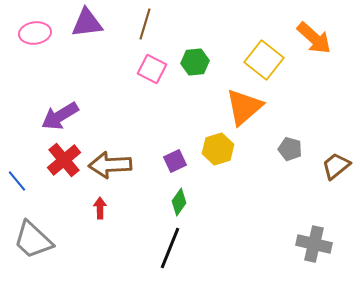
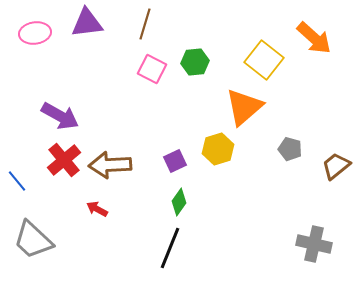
purple arrow: rotated 120 degrees counterclockwise
red arrow: moved 3 px left, 1 px down; rotated 60 degrees counterclockwise
